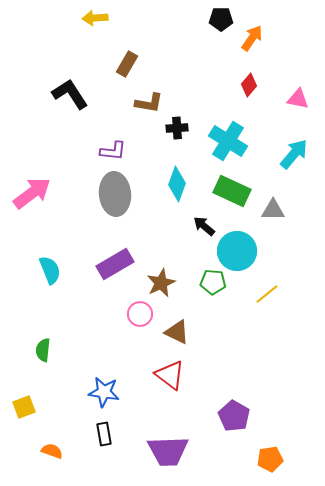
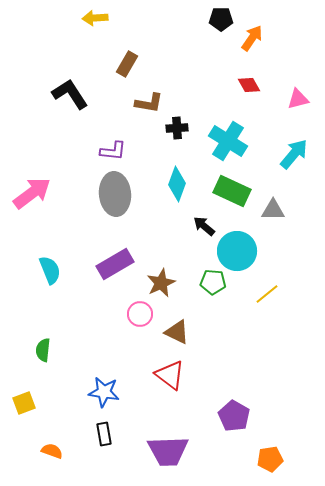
red diamond: rotated 70 degrees counterclockwise
pink triangle: rotated 25 degrees counterclockwise
yellow square: moved 4 px up
